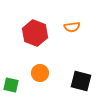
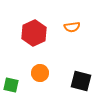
red hexagon: moved 1 px left; rotated 15 degrees clockwise
